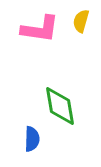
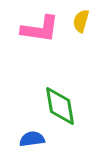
blue semicircle: rotated 100 degrees counterclockwise
